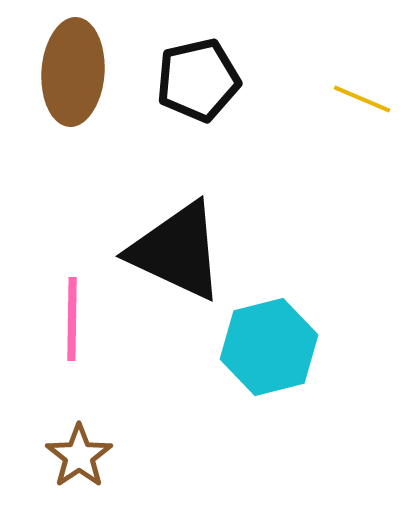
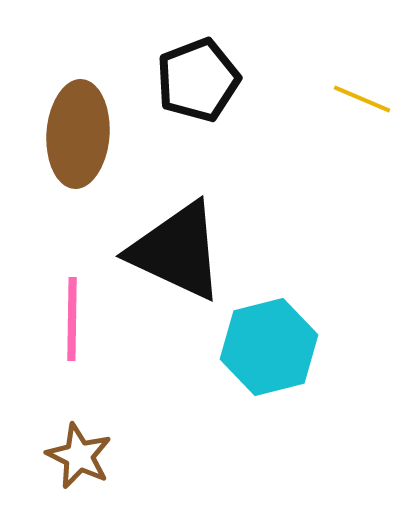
brown ellipse: moved 5 px right, 62 px down
black pentagon: rotated 8 degrees counterclockwise
brown star: rotated 12 degrees counterclockwise
